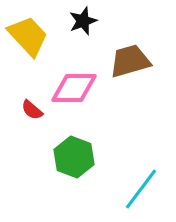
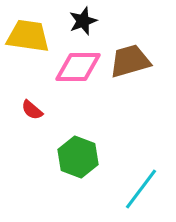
yellow trapezoid: rotated 39 degrees counterclockwise
pink diamond: moved 4 px right, 21 px up
green hexagon: moved 4 px right
